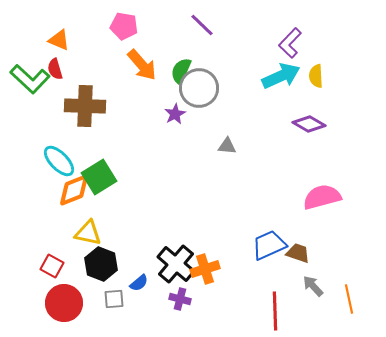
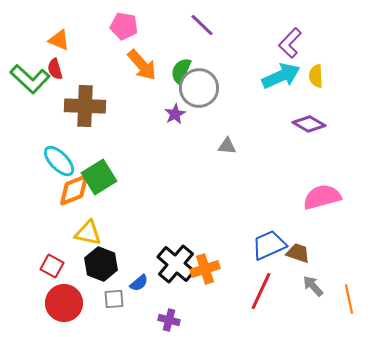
purple cross: moved 11 px left, 21 px down
red line: moved 14 px left, 20 px up; rotated 27 degrees clockwise
